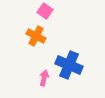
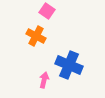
pink square: moved 2 px right
pink arrow: moved 2 px down
